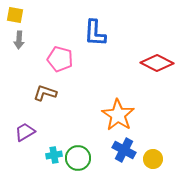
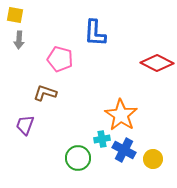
orange star: moved 3 px right
purple trapezoid: moved 7 px up; rotated 40 degrees counterclockwise
cyan cross: moved 48 px right, 16 px up
